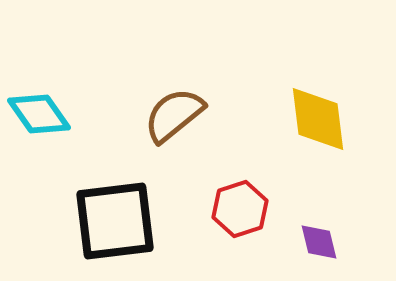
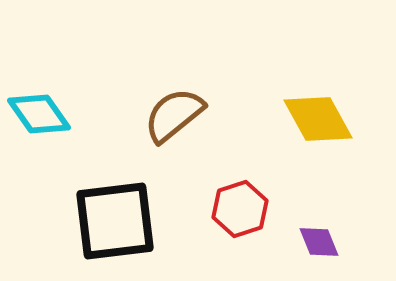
yellow diamond: rotated 22 degrees counterclockwise
purple diamond: rotated 9 degrees counterclockwise
